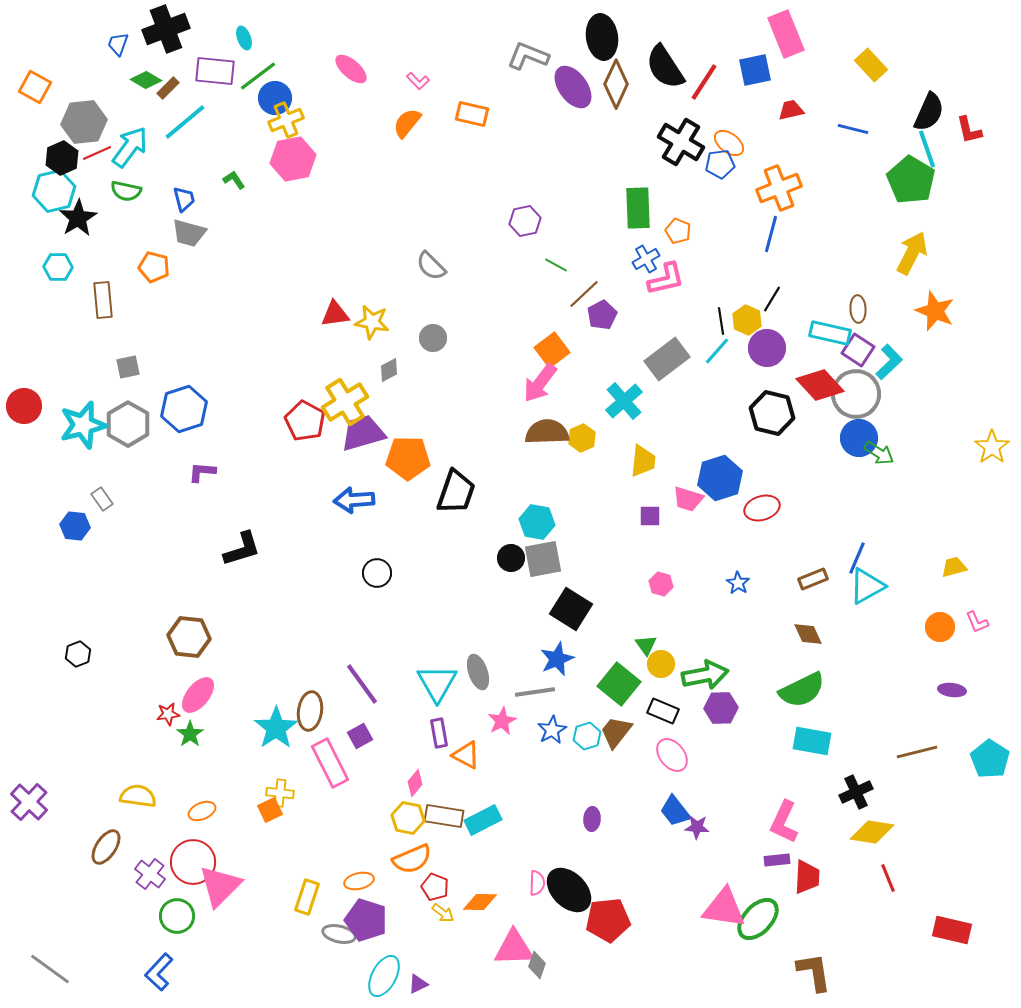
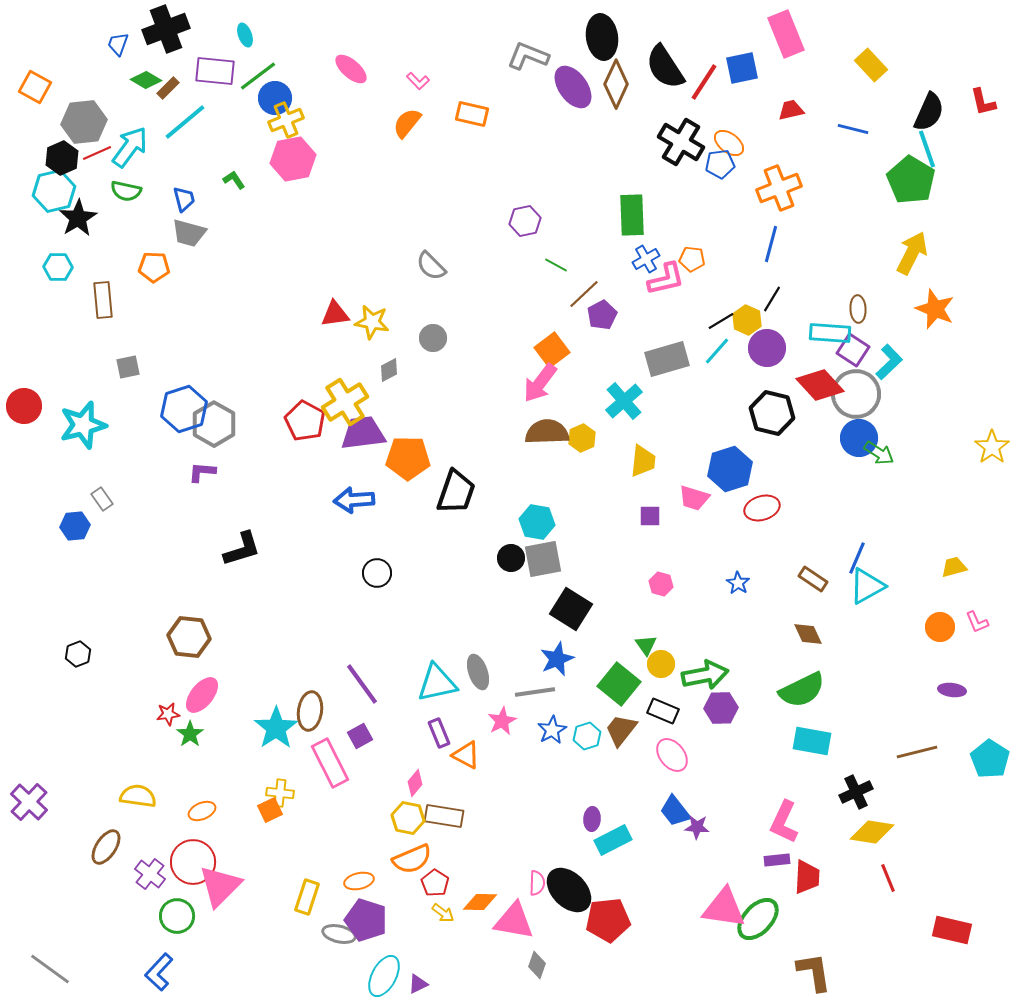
cyan ellipse at (244, 38): moved 1 px right, 3 px up
blue square at (755, 70): moved 13 px left, 2 px up
red L-shape at (969, 130): moved 14 px right, 28 px up
green rectangle at (638, 208): moved 6 px left, 7 px down
orange pentagon at (678, 231): moved 14 px right, 28 px down; rotated 15 degrees counterclockwise
blue line at (771, 234): moved 10 px down
orange pentagon at (154, 267): rotated 12 degrees counterclockwise
orange star at (935, 311): moved 2 px up
black line at (721, 321): rotated 68 degrees clockwise
cyan rectangle at (830, 333): rotated 9 degrees counterclockwise
purple square at (858, 350): moved 5 px left
gray rectangle at (667, 359): rotated 21 degrees clockwise
gray hexagon at (128, 424): moved 86 px right
purple trapezoid at (363, 433): rotated 9 degrees clockwise
blue hexagon at (720, 478): moved 10 px right, 9 px up
pink trapezoid at (688, 499): moved 6 px right, 1 px up
blue hexagon at (75, 526): rotated 12 degrees counterclockwise
brown rectangle at (813, 579): rotated 56 degrees clockwise
cyan triangle at (437, 683): rotated 48 degrees clockwise
pink ellipse at (198, 695): moved 4 px right
brown trapezoid at (616, 732): moved 5 px right, 2 px up
purple rectangle at (439, 733): rotated 12 degrees counterclockwise
cyan rectangle at (483, 820): moved 130 px right, 20 px down
red pentagon at (435, 887): moved 4 px up; rotated 12 degrees clockwise
pink triangle at (514, 948): moved 27 px up; rotated 12 degrees clockwise
